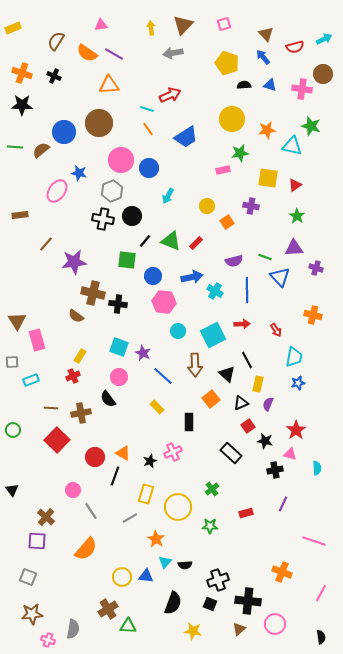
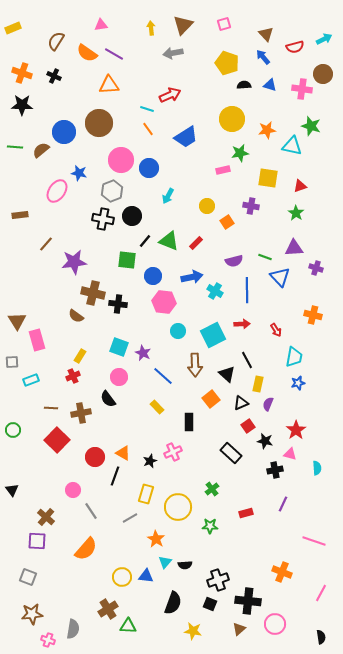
red triangle at (295, 185): moved 5 px right, 1 px down; rotated 16 degrees clockwise
green star at (297, 216): moved 1 px left, 3 px up
green triangle at (171, 241): moved 2 px left
